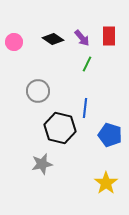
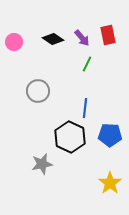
red rectangle: moved 1 px left, 1 px up; rotated 12 degrees counterclockwise
black hexagon: moved 10 px right, 9 px down; rotated 12 degrees clockwise
blue pentagon: rotated 15 degrees counterclockwise
yellow star: moved 4 px right
